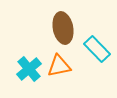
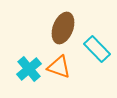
brown ellipse: rotated 32 degrees clockwise
orange triangle: moved 1 px down; rotated 30 degrees clockwise
